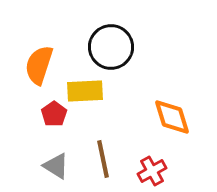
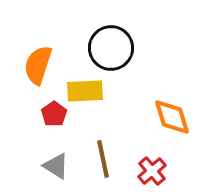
black circle: moved 1 px down
orange semicircle: moved 1 px left
red cross: rotated 12 degrees counterclockwise
